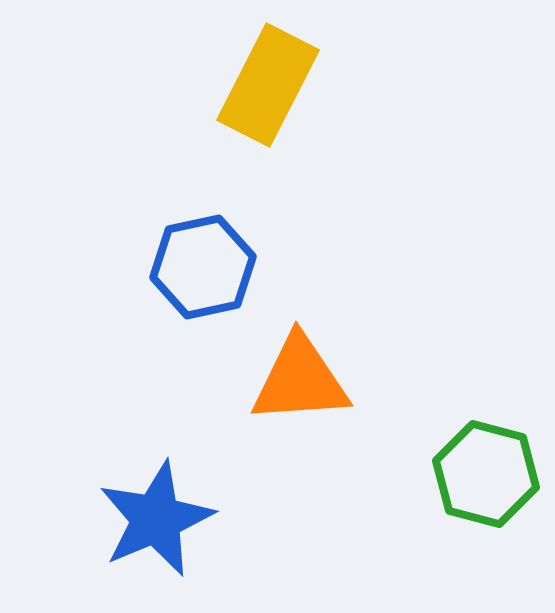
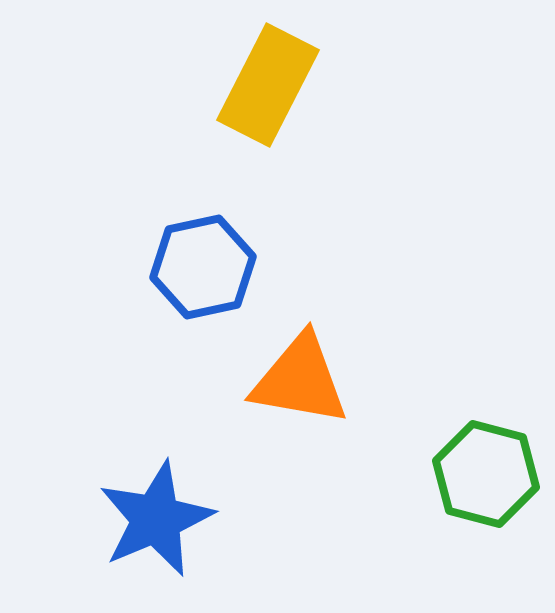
orange triangle: rotated 14 degrees clockwise
